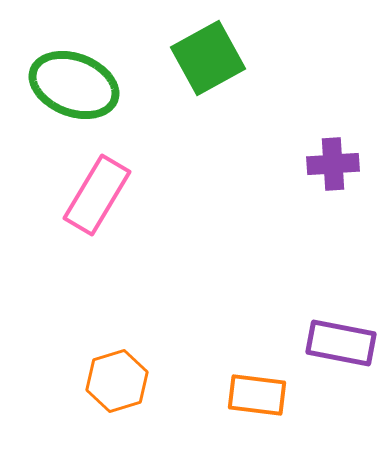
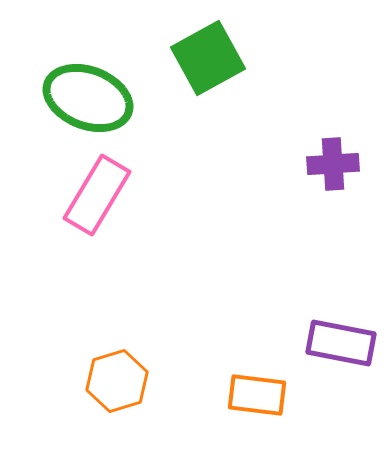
green ellipse: moved 14 px right, 13 px down
